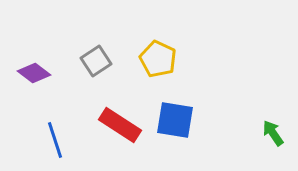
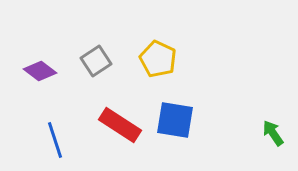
purple diamond: moved 6 px right, 2 px up
